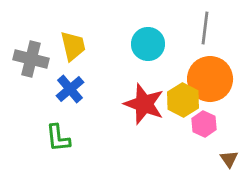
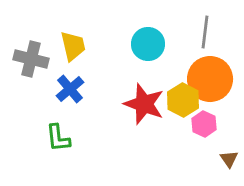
gray line: moved 4 px down
